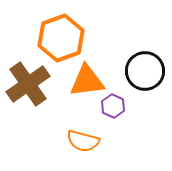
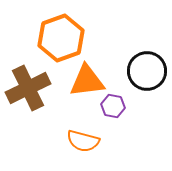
black circle: moved 2 px right
brown cross: moved 4 px down; rotated 9 degrees clockwise
purple hexagon: rotated 15 degrees counterclockwise
